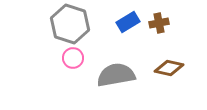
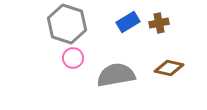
gray hexagon: moved 3 px left
